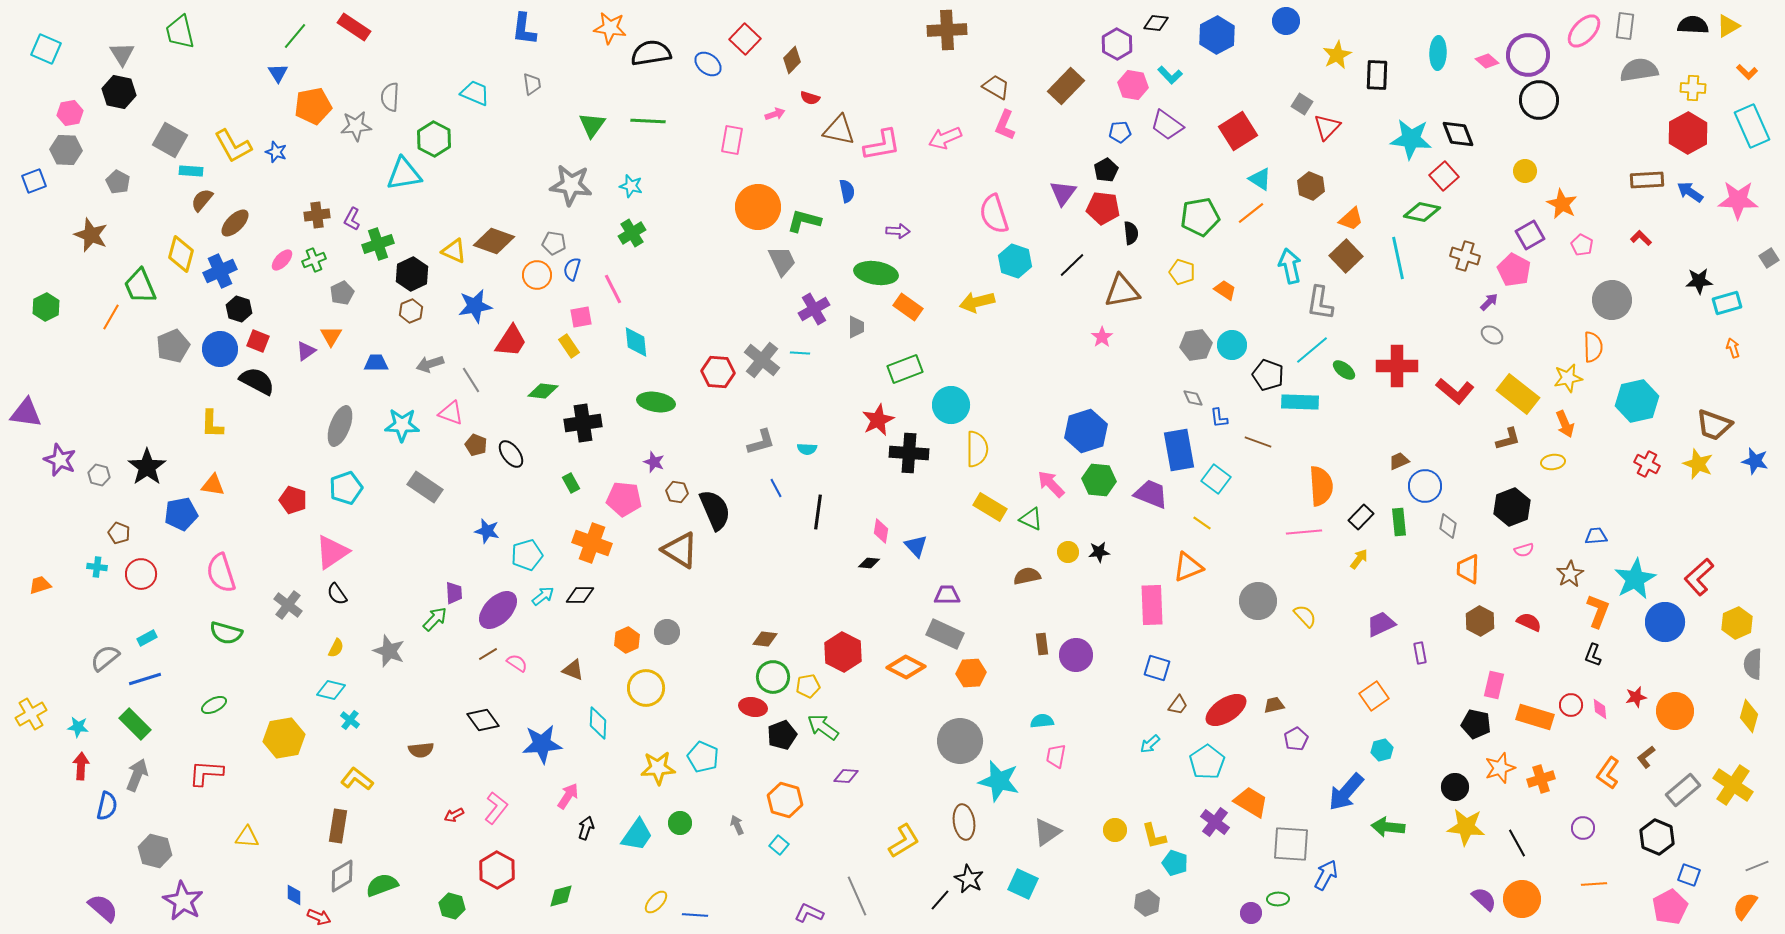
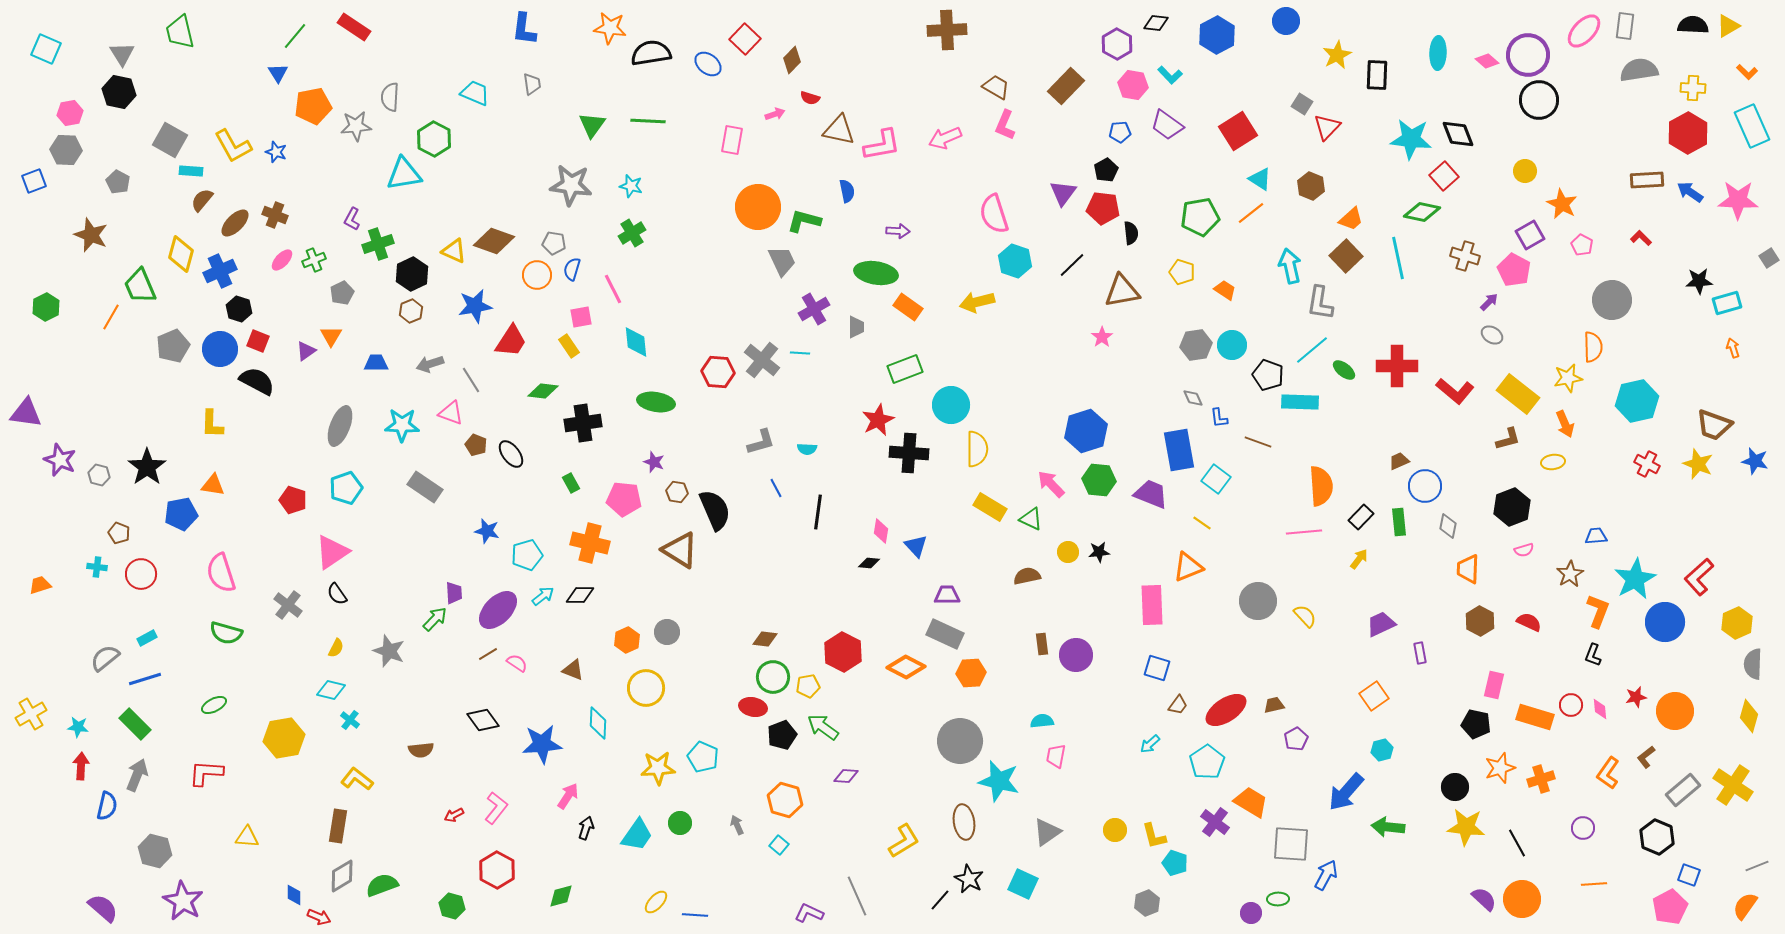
brown cross at (317, 215): moved 42 px left; rotated 30 degrees clockwise
orange cross at (592, 543): moved 2 px left; rotated 6 degrees counterclockwise
